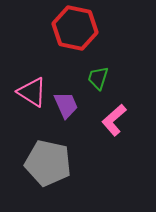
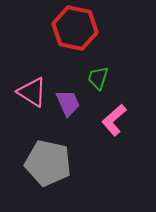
purple trapezoid: moved 2 px right, 2 px up
